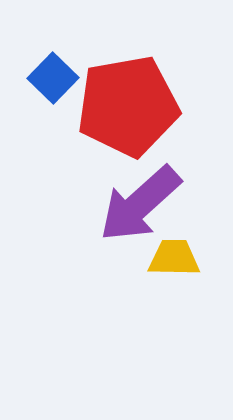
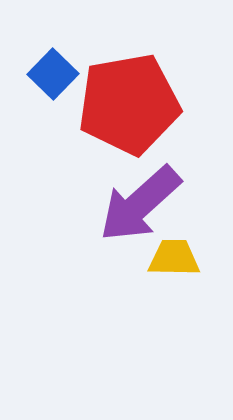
blue square: moved 4 px up
red pentagon: moved 1 px right, 2 px up
